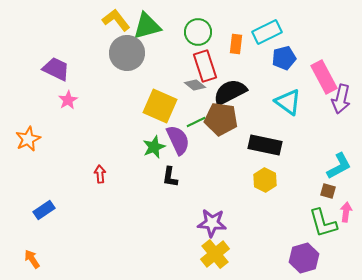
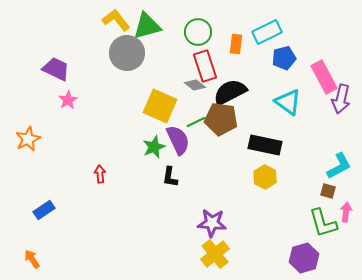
yellow hexagon: moved 3 px up
